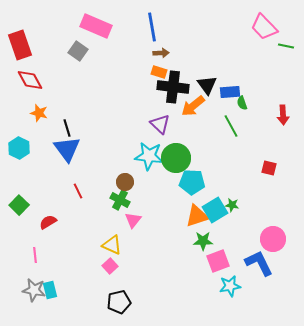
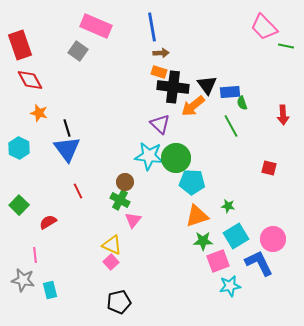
green star at (232, 205): moved 4 px left, 1 px down
cyan square at (215, 210): moved 21 px right, 26 px down
pink square at (110, 266): moved 1 px right, 4 px up
gray star at (34, 290): moved 11 px left, 10 px up
